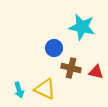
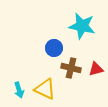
cyan star: moved 1 px up
red triangle: moved 3 px up; rotated 28 degrees counterclockwise
